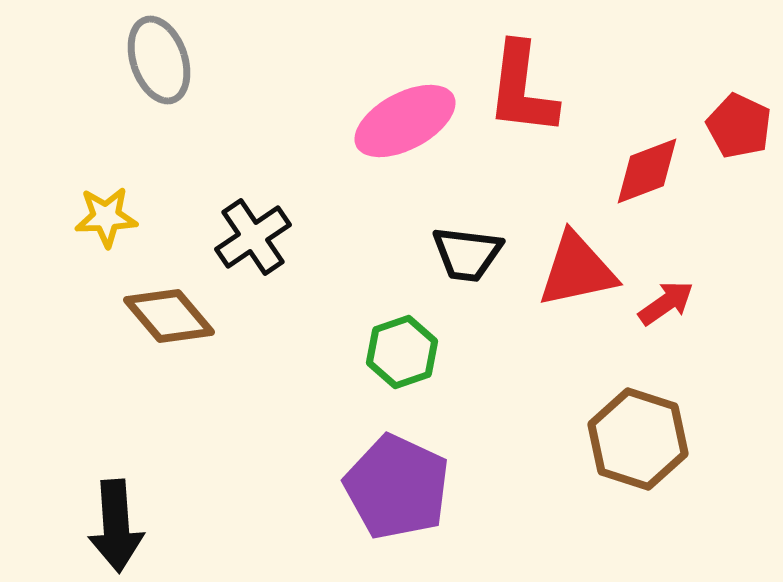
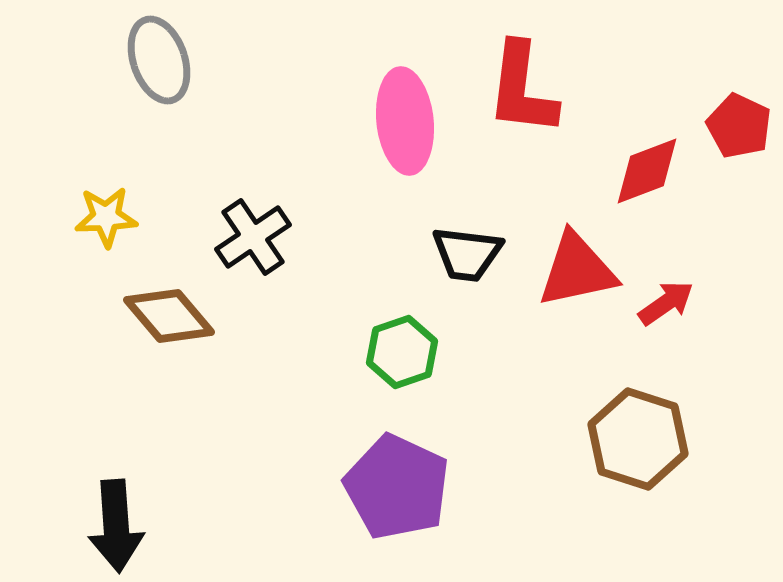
pink ellipse: rotated 68 degrees counterclockwise
